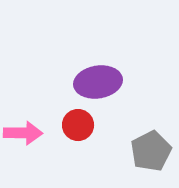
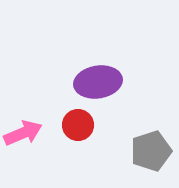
pink arrow: rotated 24 degrees counterclockwise
gray pentagon: rotated 9 degrees clockwise
